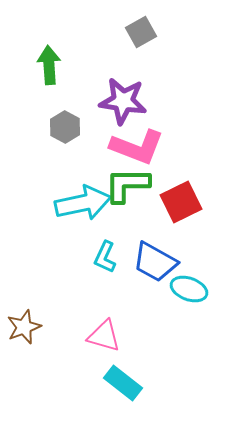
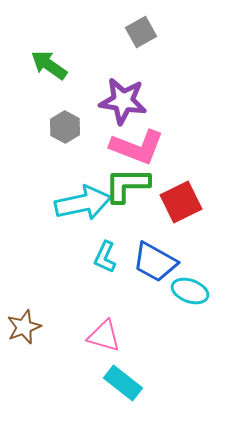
green arrow: rotated 51 degrees counterclockwise
cyan ellipse: moved 1 px right, 2 px down
